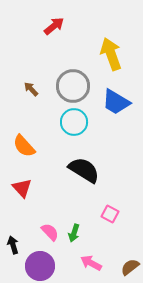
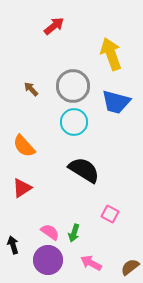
blue trapezoid: rotated 16 degrees counterclockwise
red triangle: rotated 40 degrees clockwise
pink semicircle: rotated 12 degrees counterclockwise
purple circle: moved 8 px right, 6 px up
